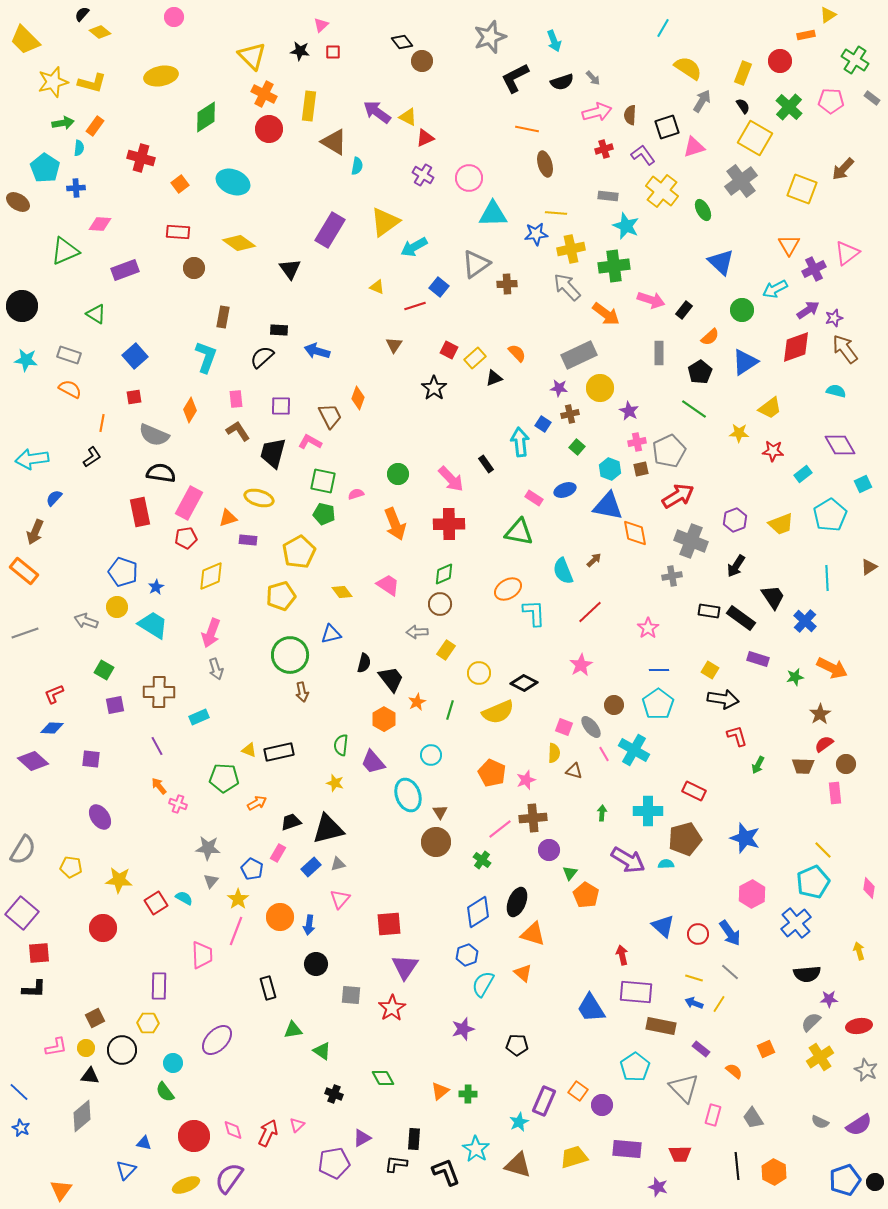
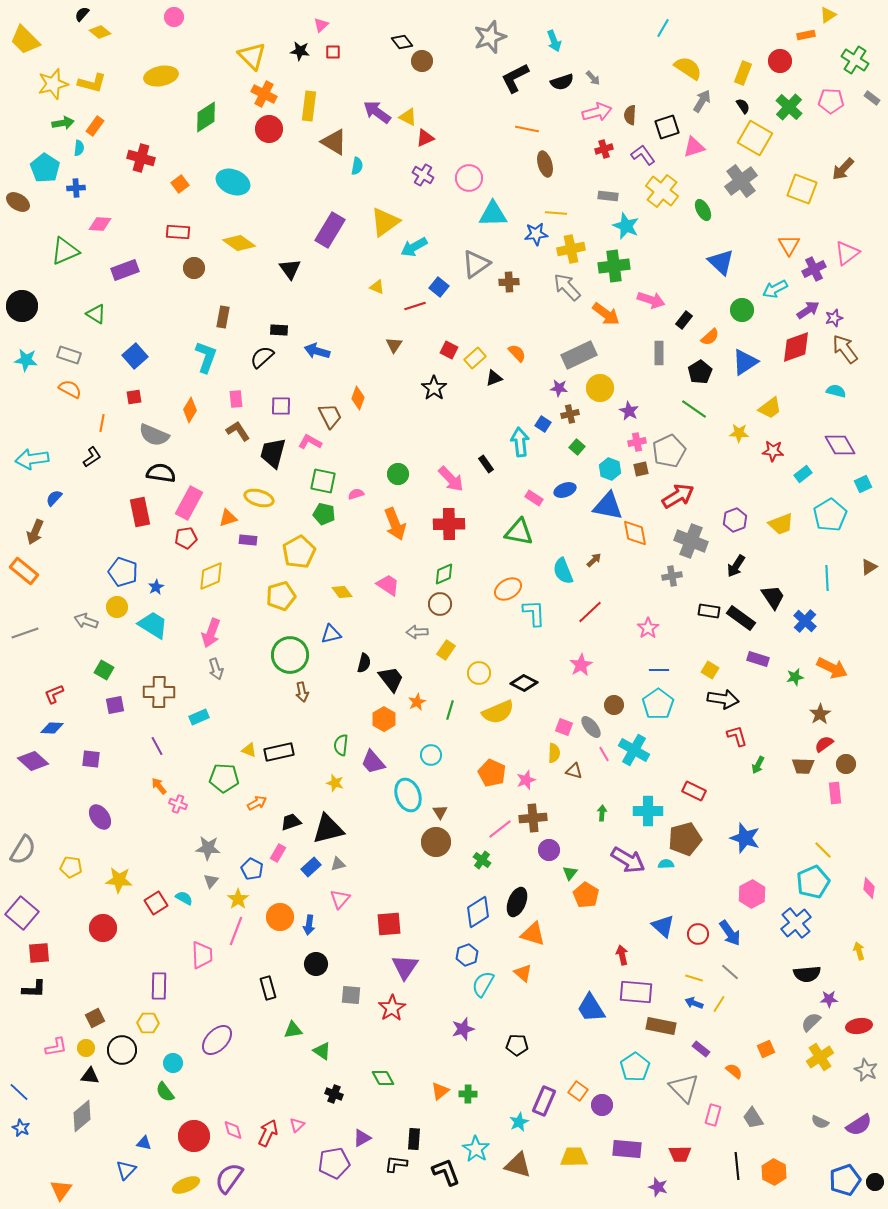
yellow star at (53, 82): moved 2 px down
brown cross at (507, 284): moved 2 px right, 2 px up
black rectangle at (684, 310): moved 10 px down
yellow trapezoid at (574, 1157): rotated 16 degrees clockwise
